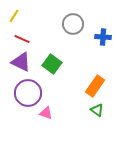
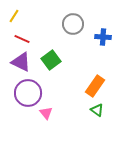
green square: moved 1 px left, 4 px up; rotated 18 degrees clockwise
pink triangle: rotated 32 degrees clockwise
